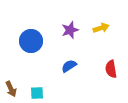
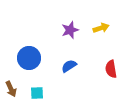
blue circle: moved 2 px left, 17 px down
